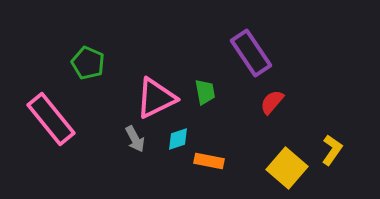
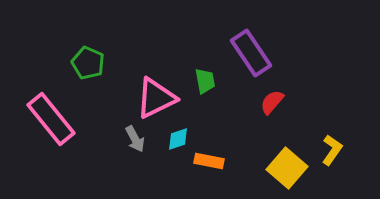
green trapezoid: moved 11 px up
